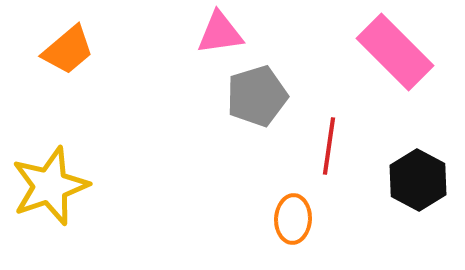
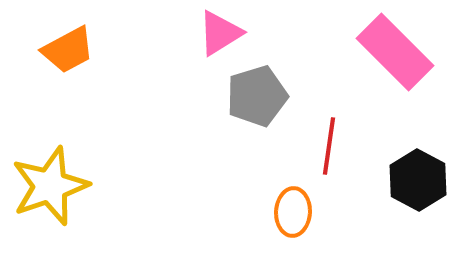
pink triangle: rotated 24 degrees counterclockwise
orange trapezoid: rotated 12 degrees clockwise
orange ellipse: moved 7 px up
